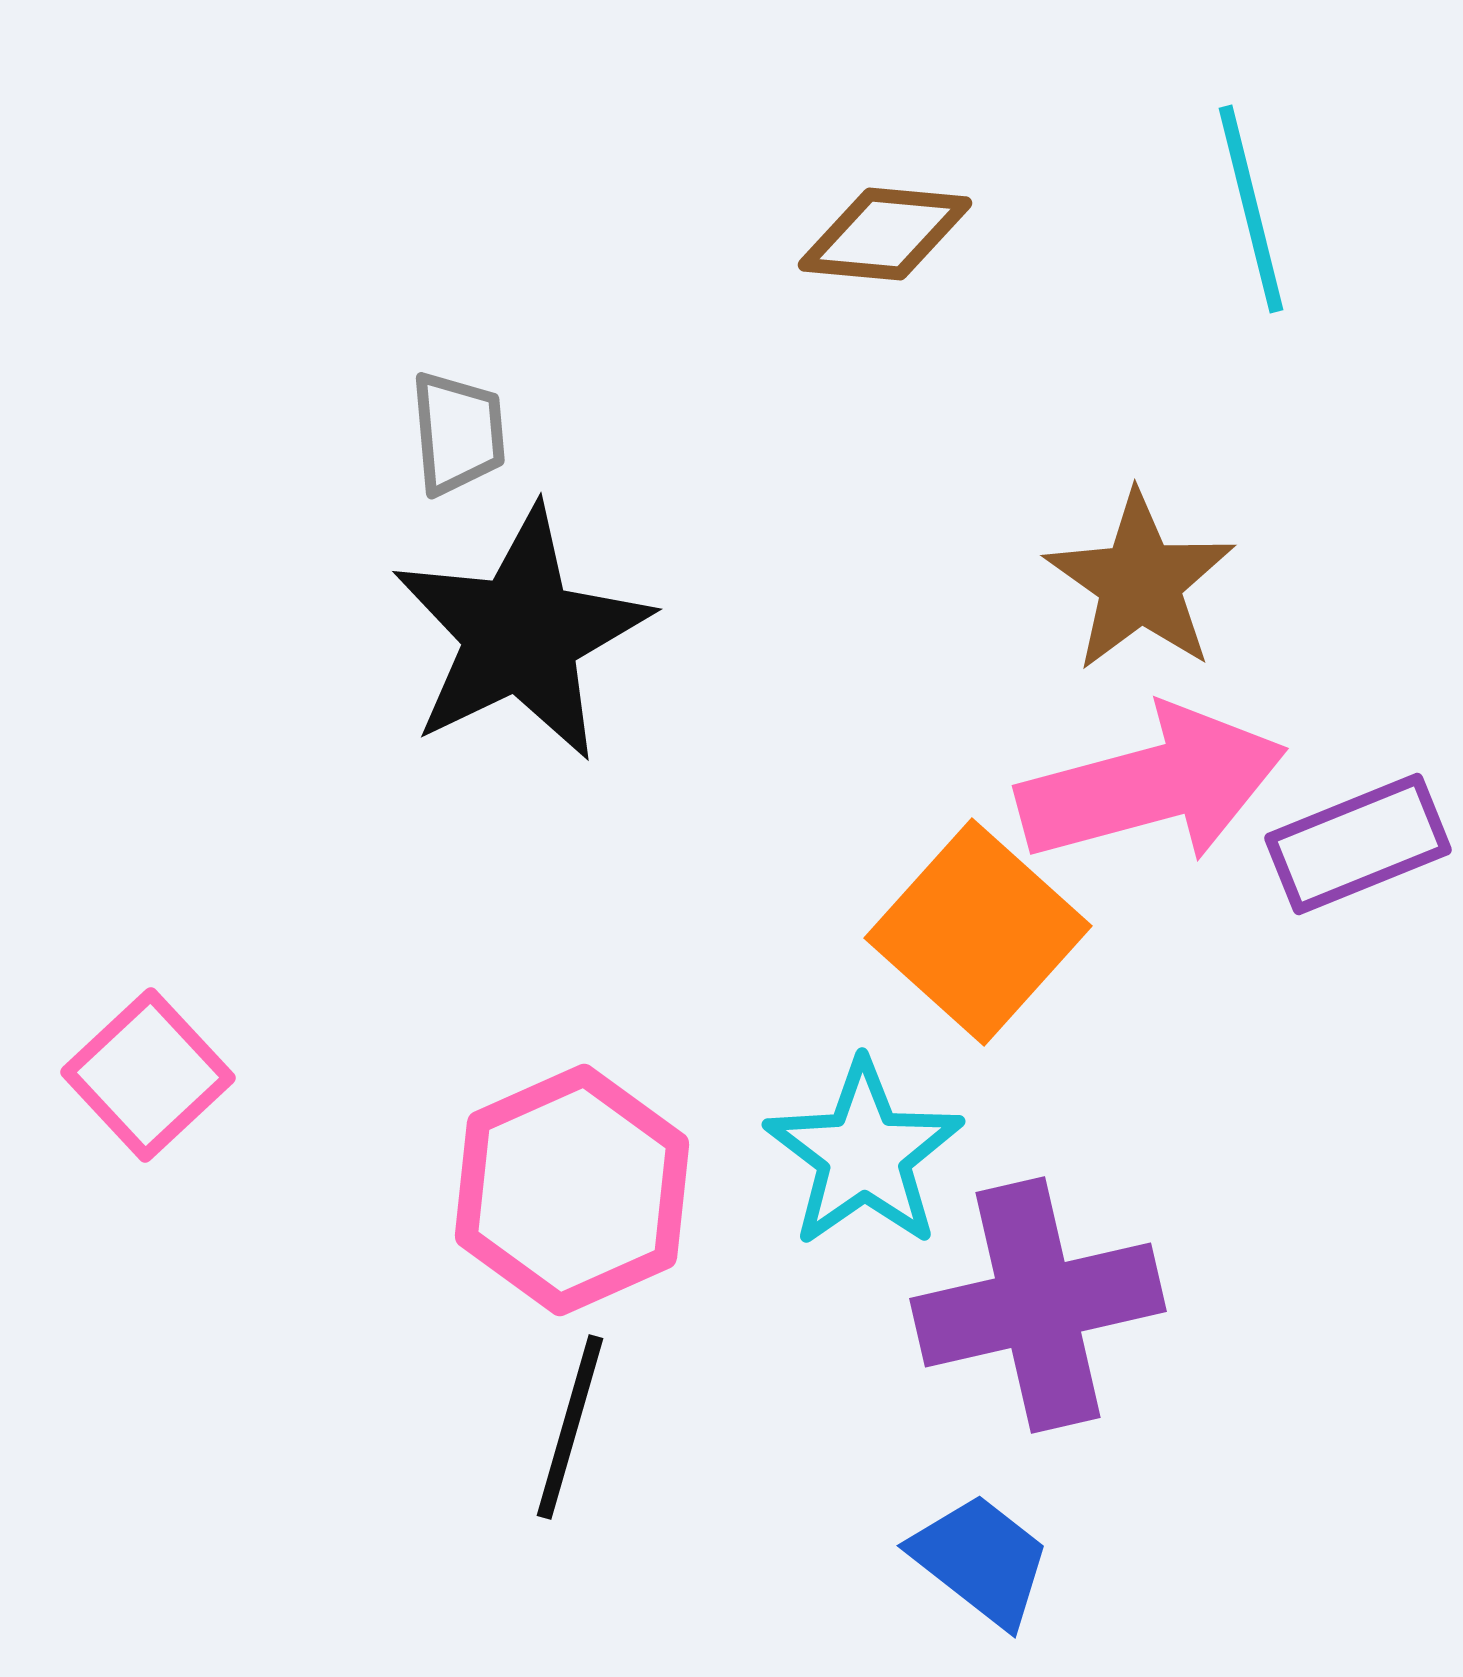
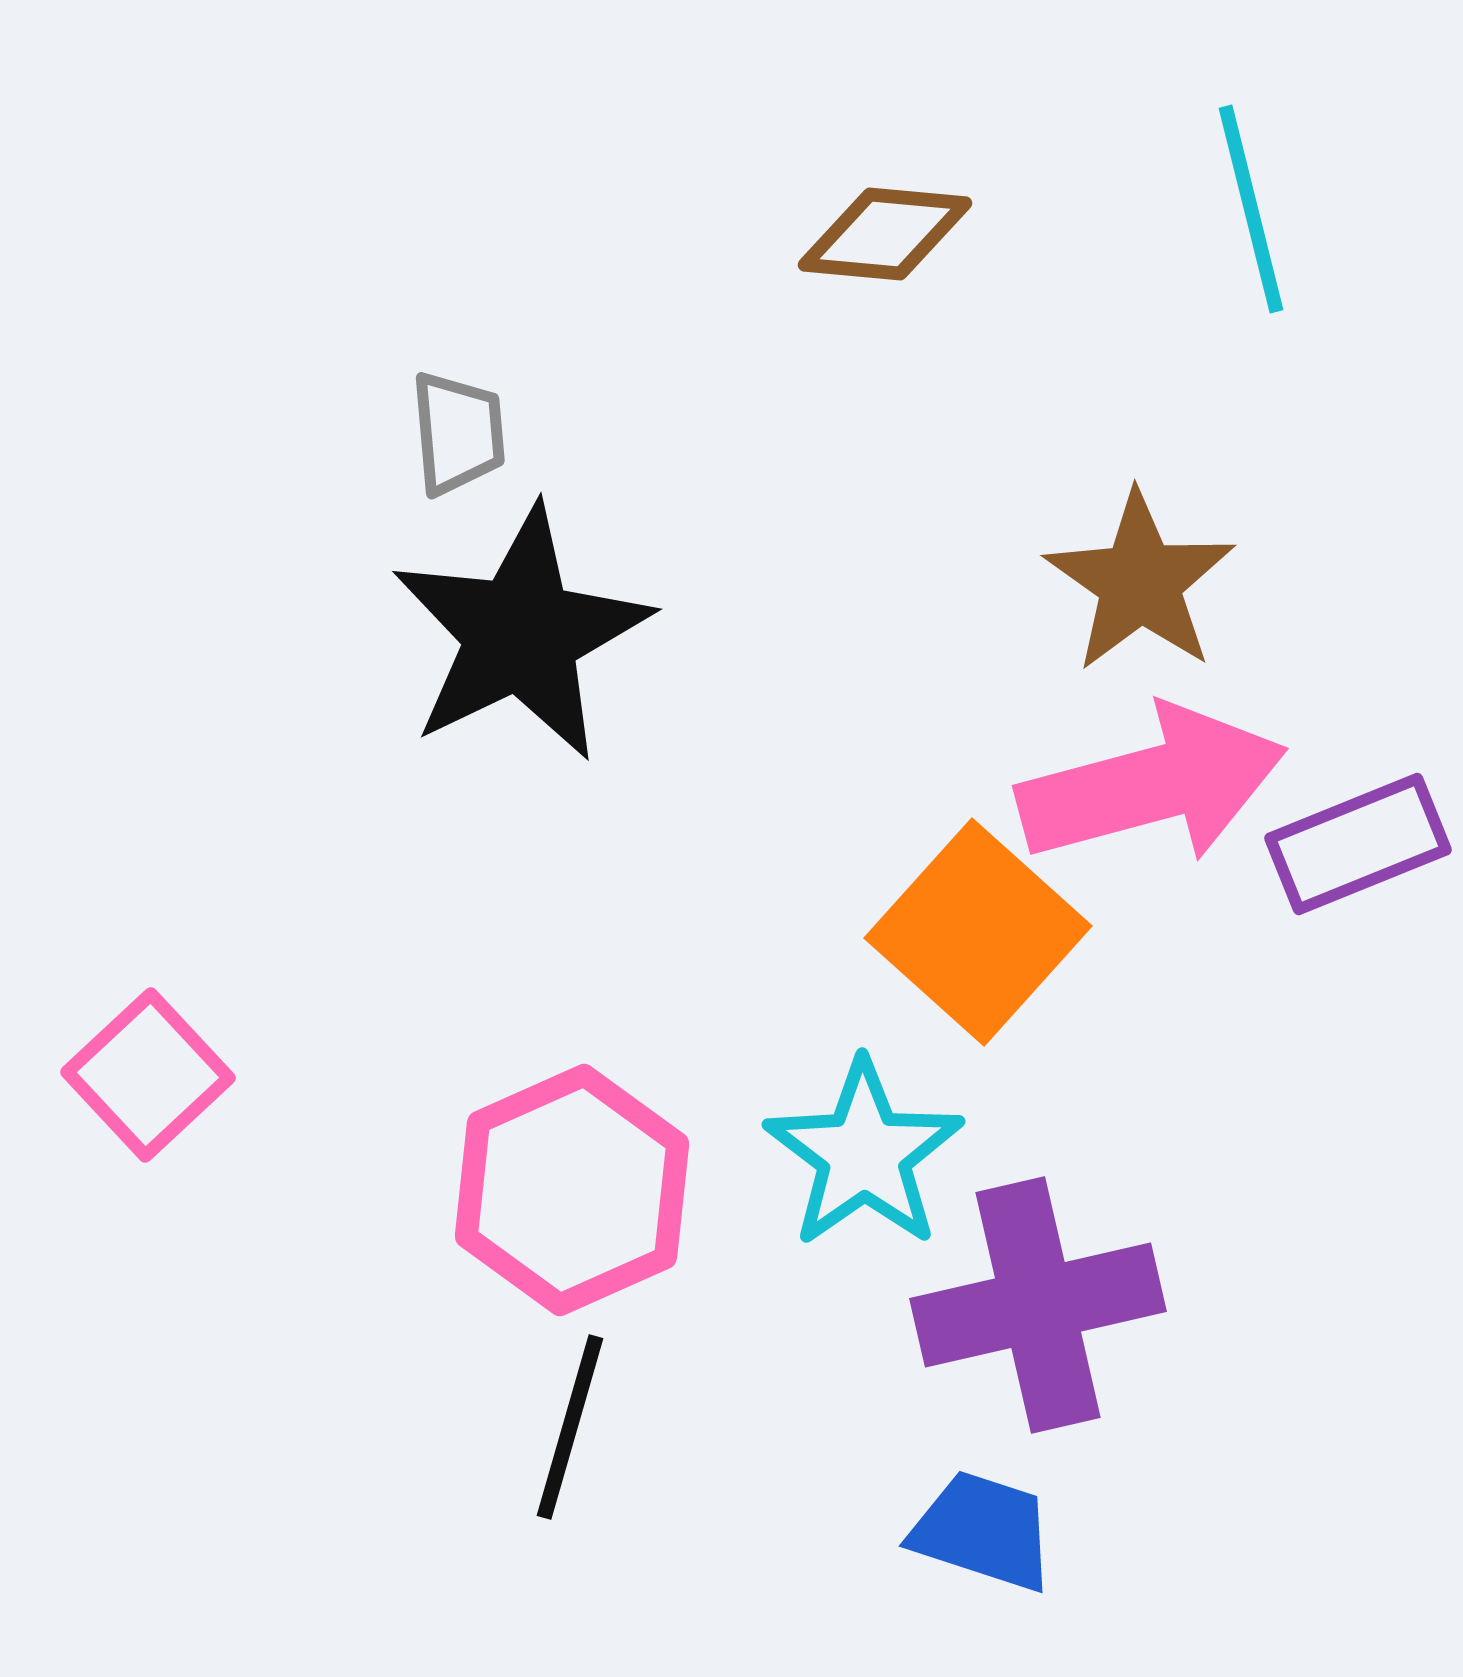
blue trapezoid: moved 2 px right, 29 px up; rotated 20 degrees counterclockwise
